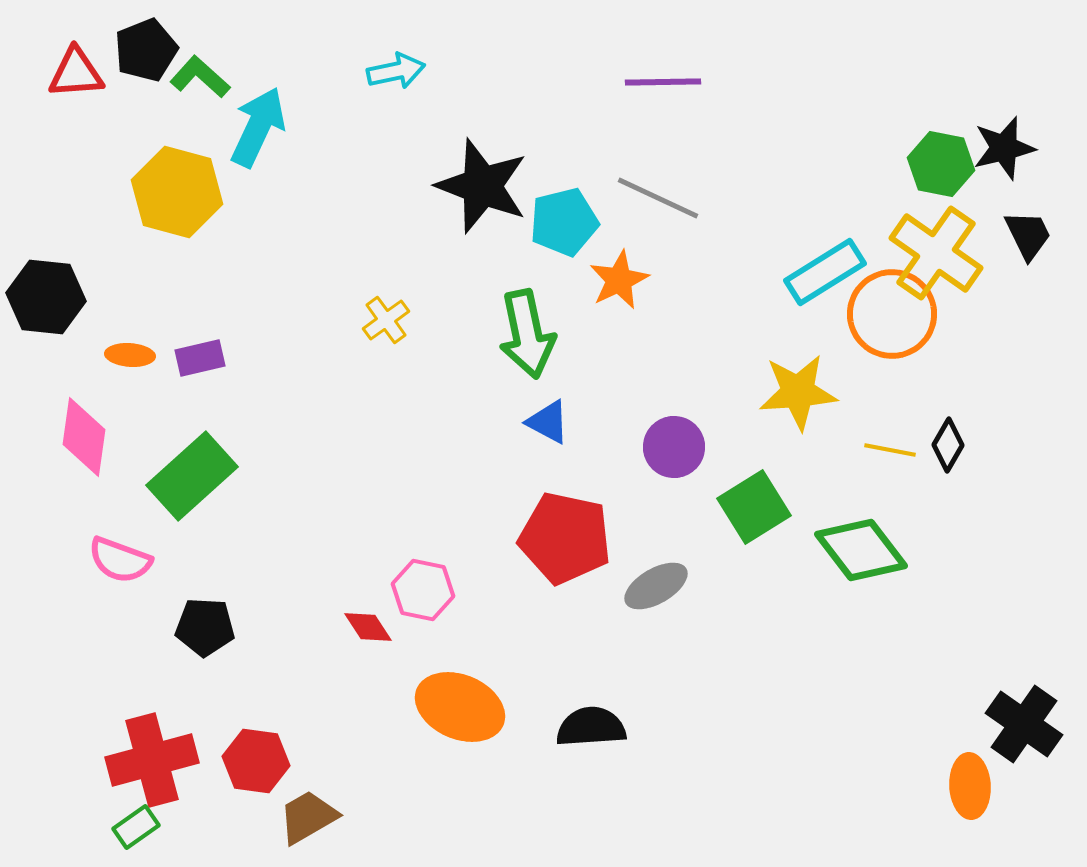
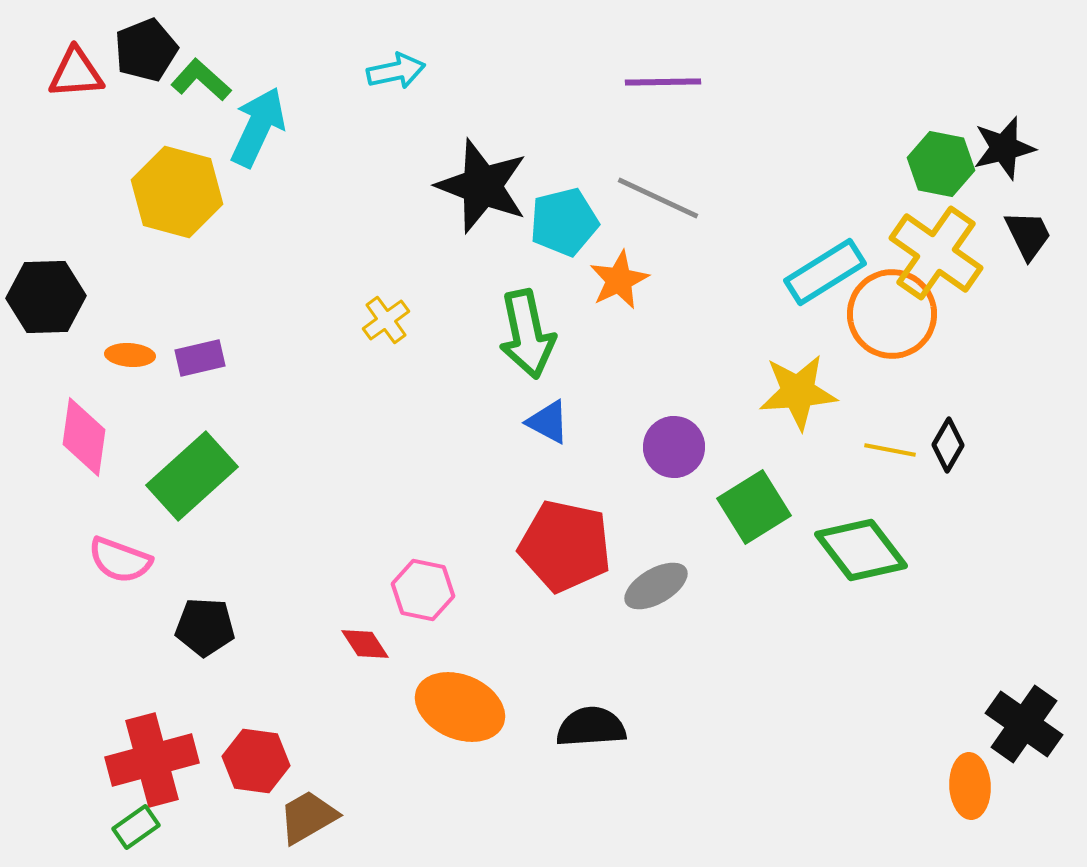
green L-shape at (200, 77): moved 1 px right, 3 px down
black hexagon at (46, 297): rotated 8 degrees counterclockwise
red pentagon at (565, 538): moved 8 px down
red diamond at (368, 627): moved 3 px left, 17 px down
